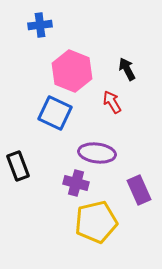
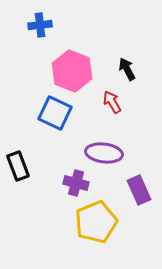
purple ellipse: moved 7 px right
yellow pentagon: rotated 9 degrees counterclockwise
